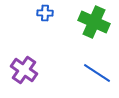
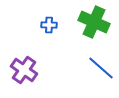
blue cross: moved 4 px right, 12 px down
blue line: moved 4 px right, 5 px up; rotated 8 degrees clockwise
